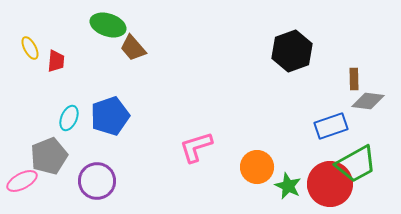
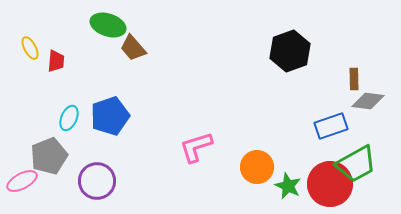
black hexagon: moved 2 px left
